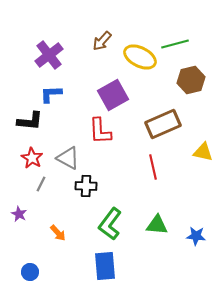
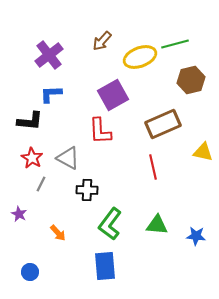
yellow ellipse: rotated 48 degrees counterclockwise
black cross: moved 1 px right, 4 px down
